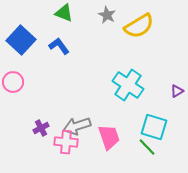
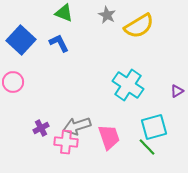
blue L-shape: moved 3 px up; rotated 10 degrees clockwise
cyan square: rotated 32 degrees counterclockwise
